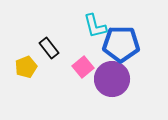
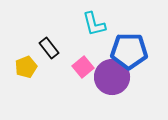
cyan L-shape: moved 1 px left, 2 px up
blue pentagon: moved 8 px right, 7 px down
purple circle: moved 2 px up
